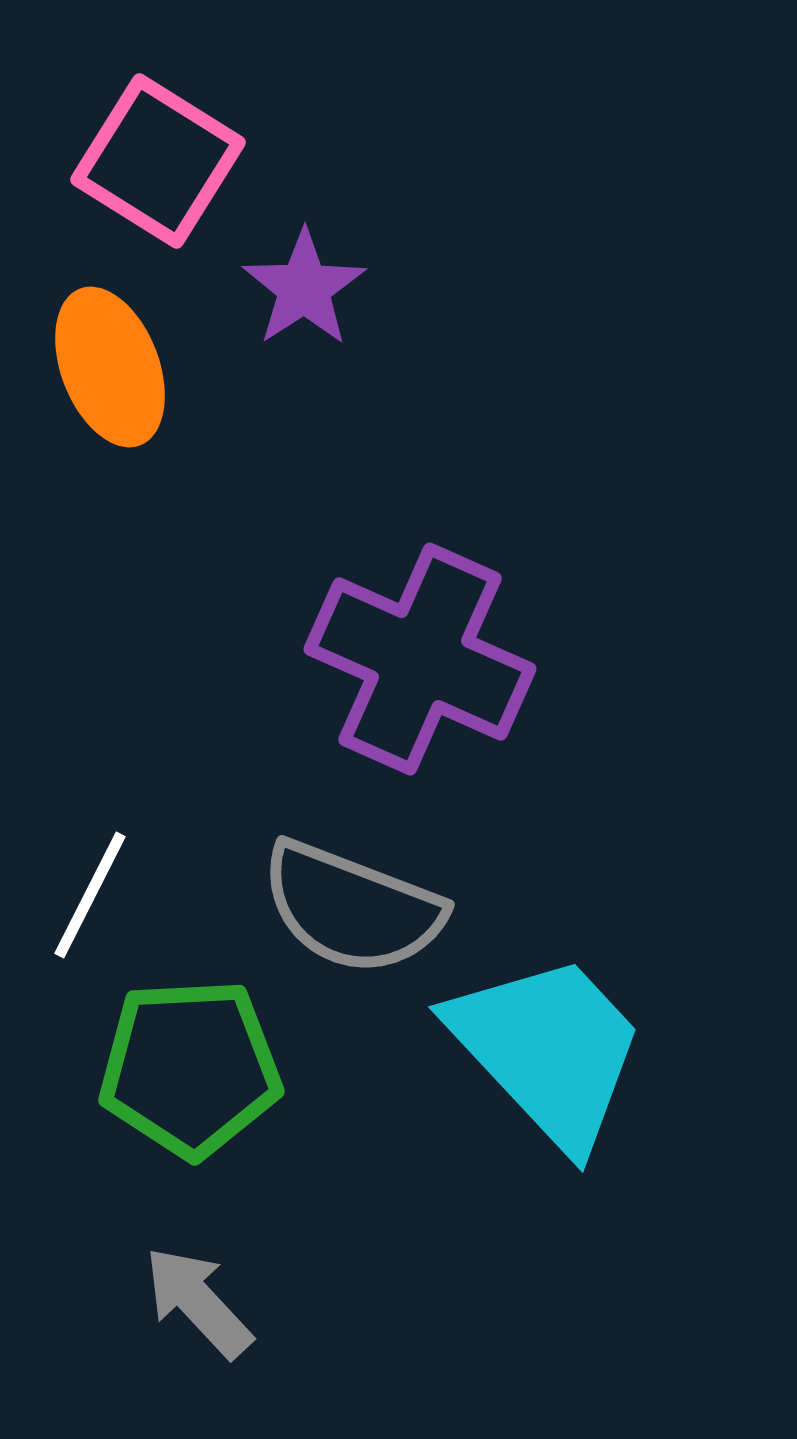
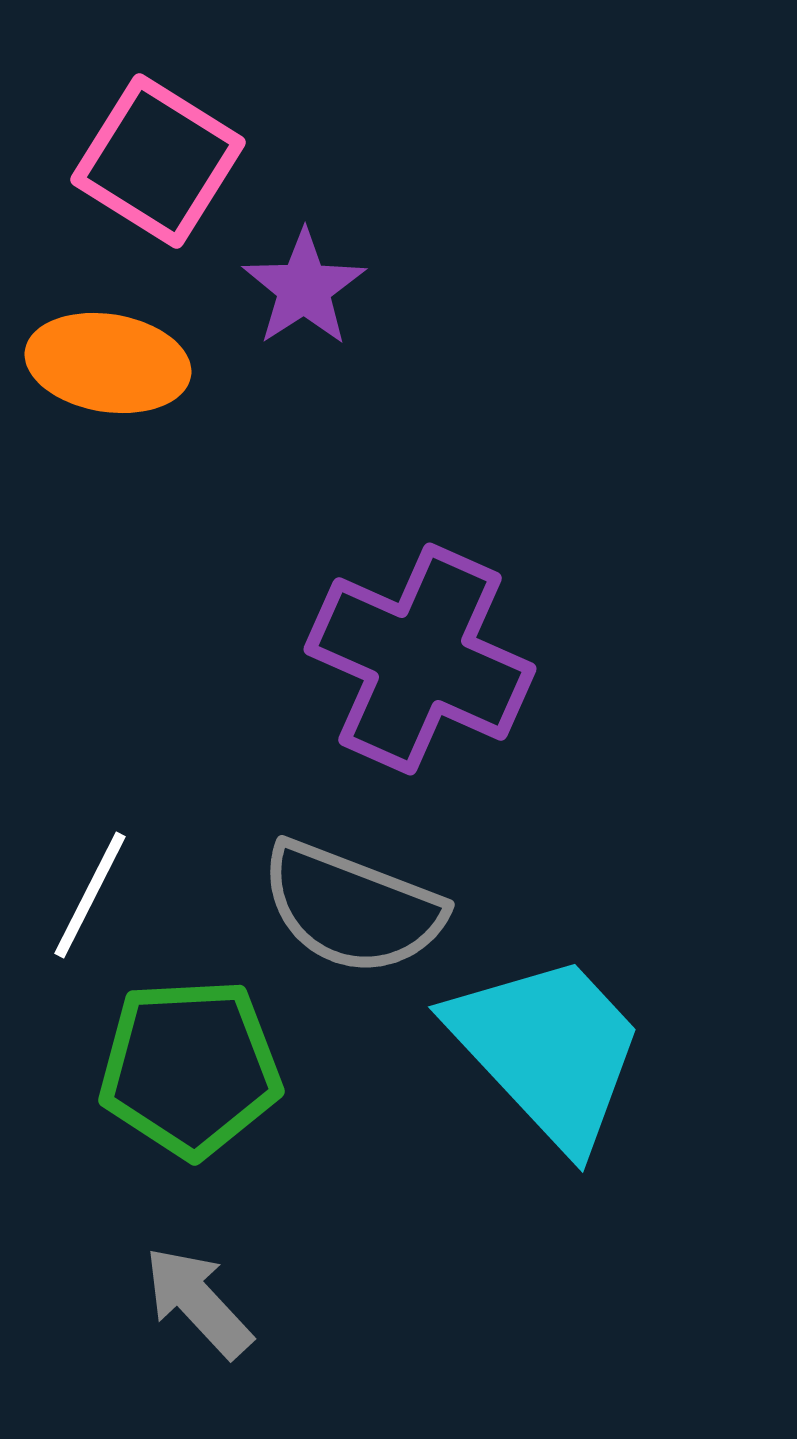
orange ellipse: moved 2 px left, 4 px up; rotated 60 degrees counterclockwise
